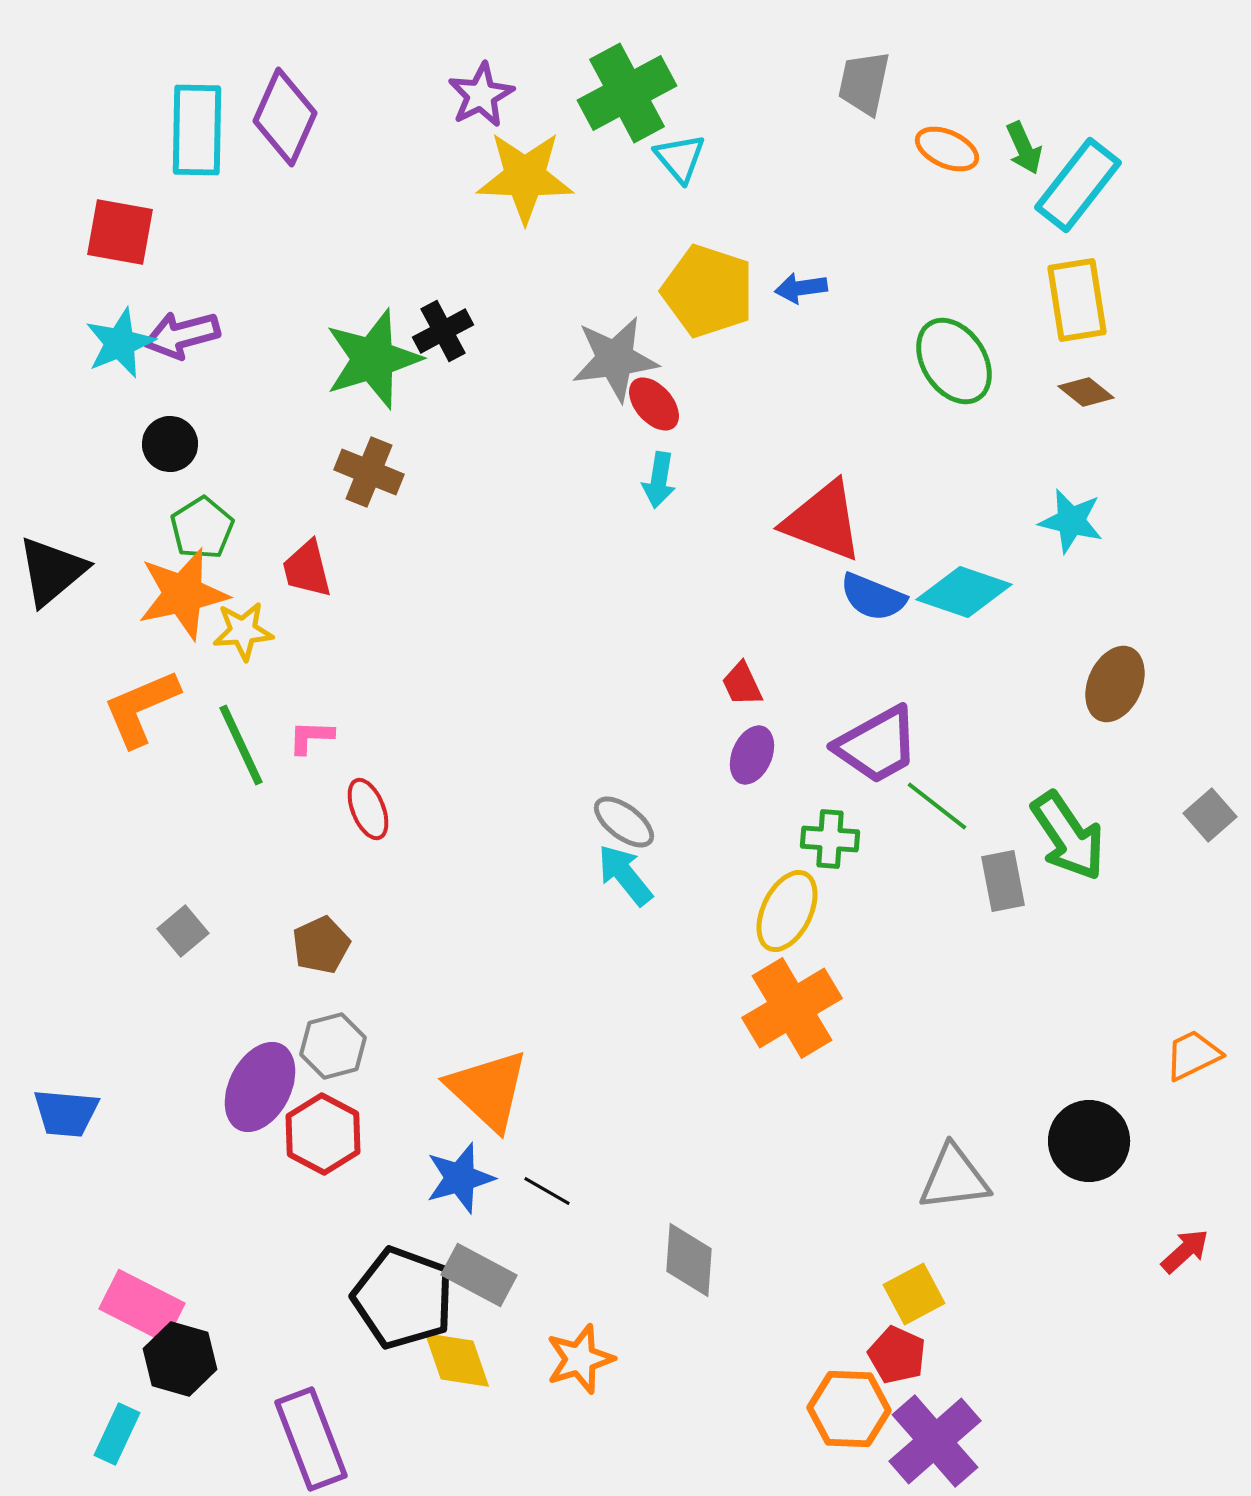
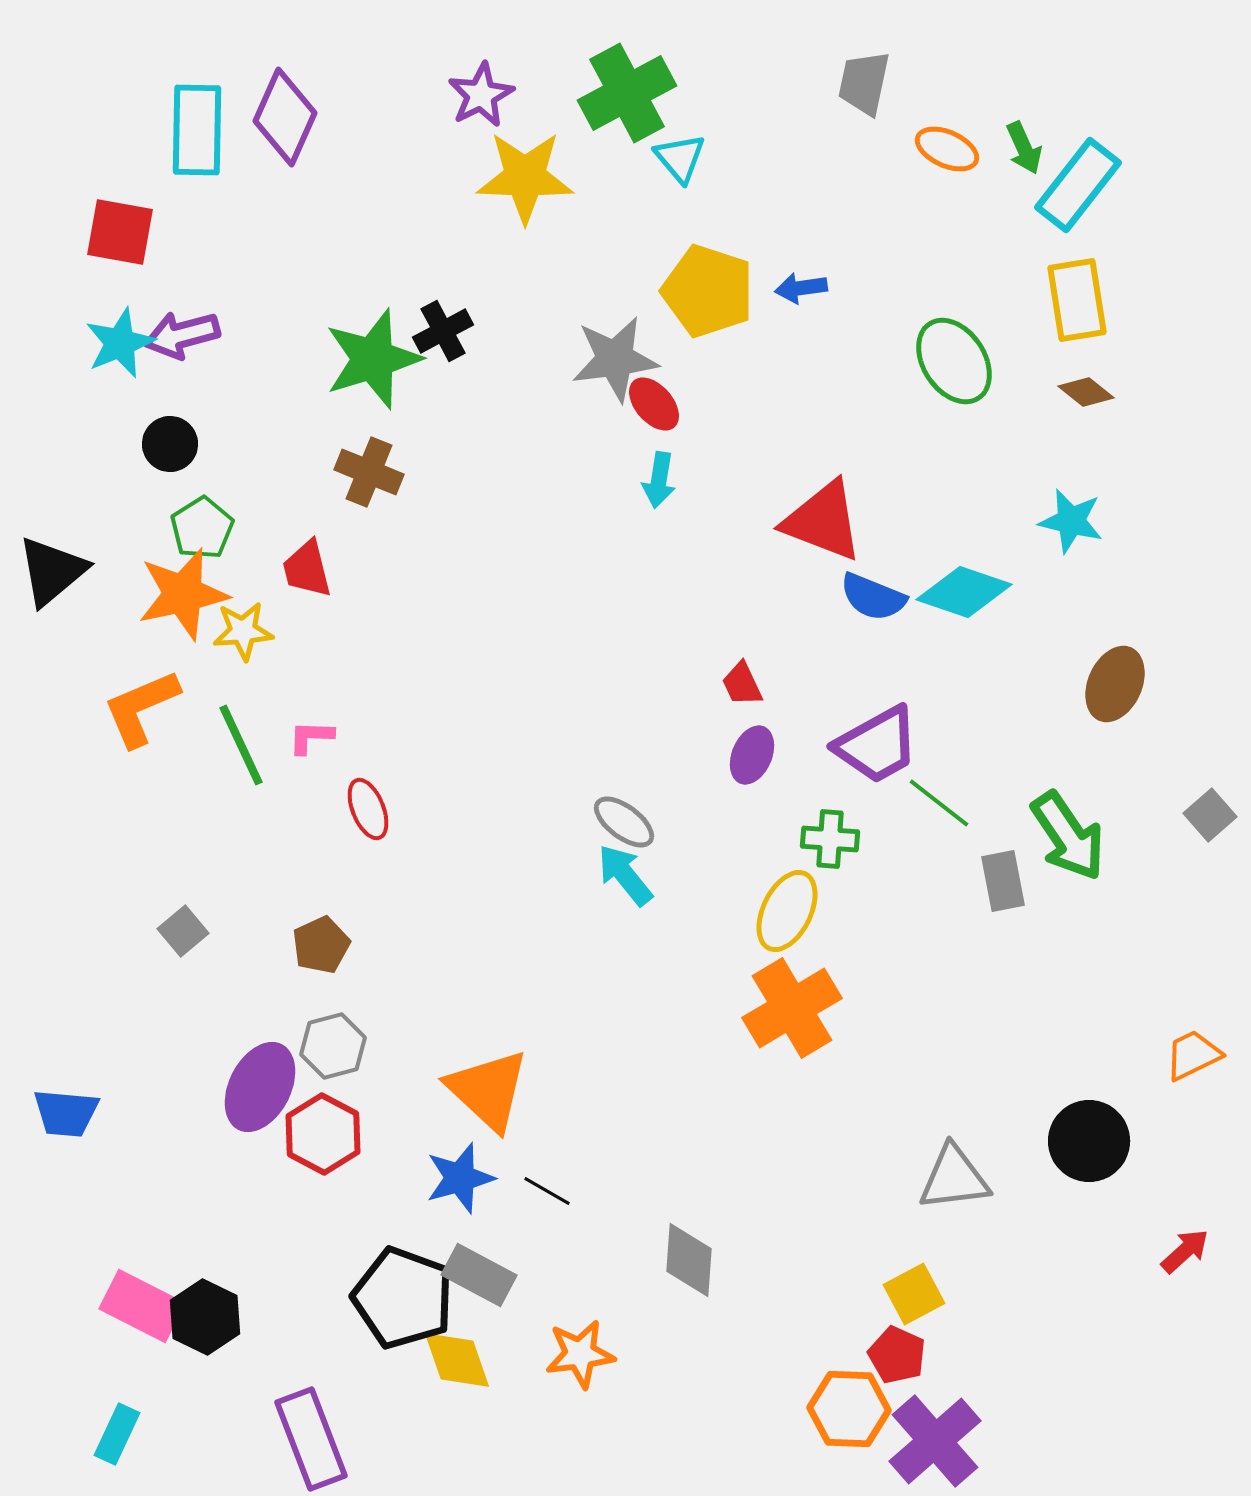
green line at (937, 806): moved 2 px right, 3 px up
black hexagon at (180, 1359): moved 25 px right, 42 px up; rotated 10 degrees clockwise
orange star at (580, 1359): moved 5 px up; rotated 10 degrees clockwise
